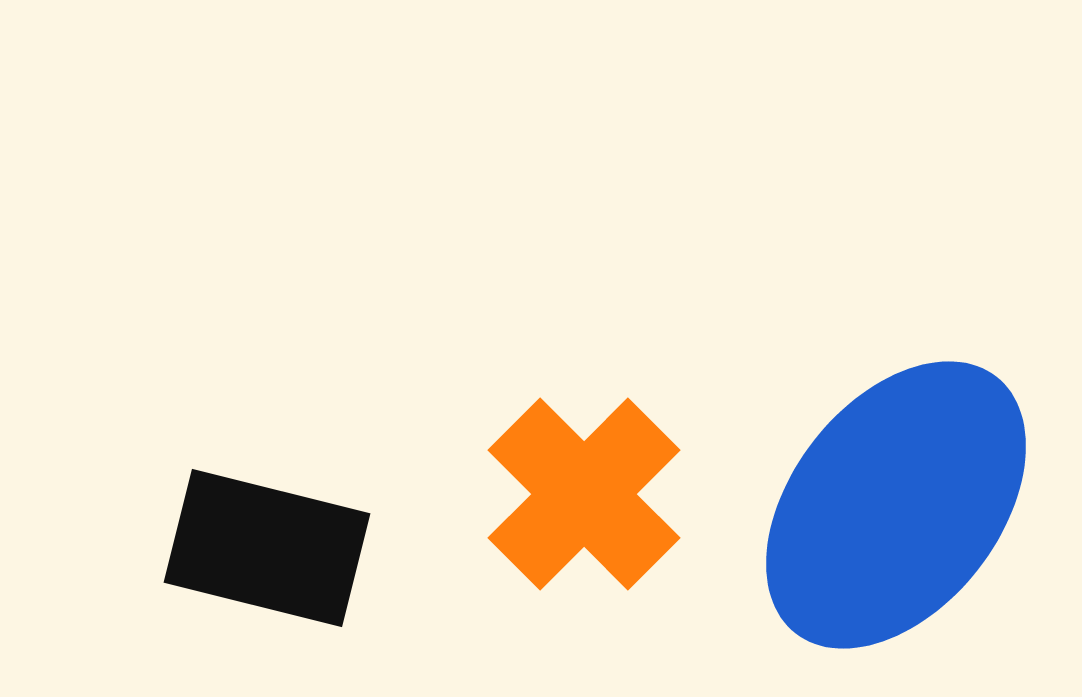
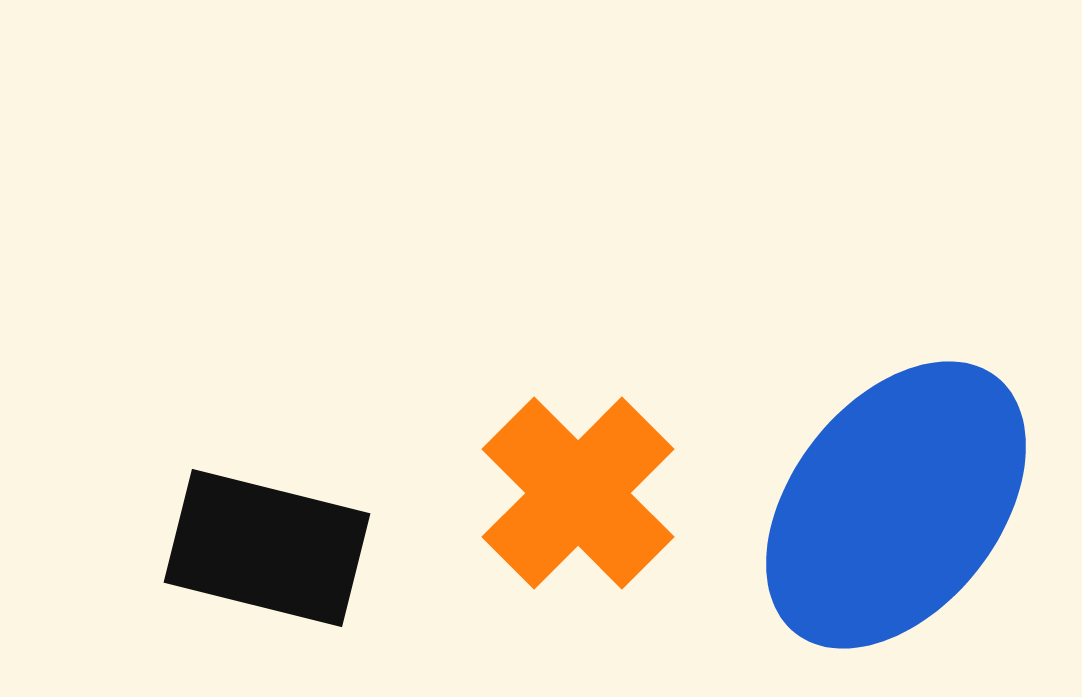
orange cross: moved 6 px left, 1 px up
